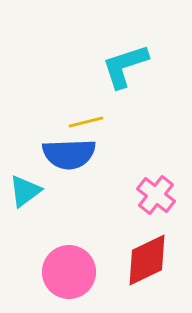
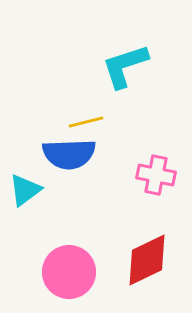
cyan triangle: moved 1 px up
pink cross: moved 20 px up; rotated 27 degrees counterclockwise
